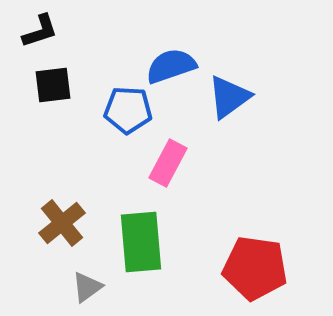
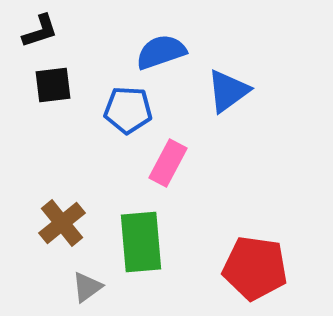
blue semicircle: moved 10 px left, 14 px up
blue triangle: moved 1 px left, 6 px up
